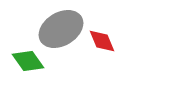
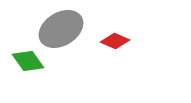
red diamond: moved 13 px right; rotated 44 degrees counterclockwise
